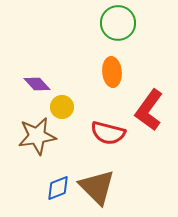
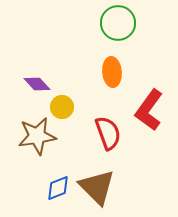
red semicircle: rotated 124 degrees counterclockwise
